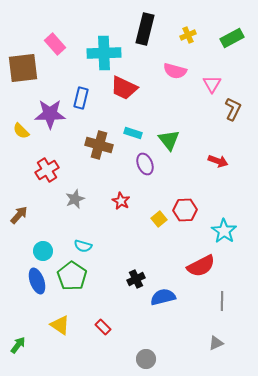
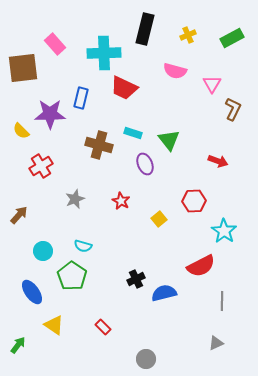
red cross: moved 6 px left, 4 px up
red hexagon: moved 9 px right, 9 px up
blue ellipse: moved 5 px left, 11 px down; rotated 15 degrees counterclockwise
blue semicircle: moved 1 px right, 4 px up
yellow triangle: moved 6 px left
